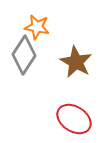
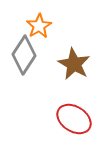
orange star: moved 2 px right, 1 px up; rotated 30 degrees clockwise
brown star: moved 2 px left, 2 px down
